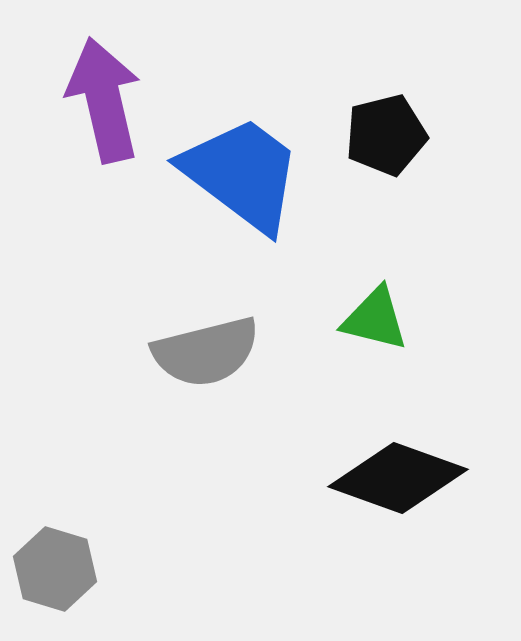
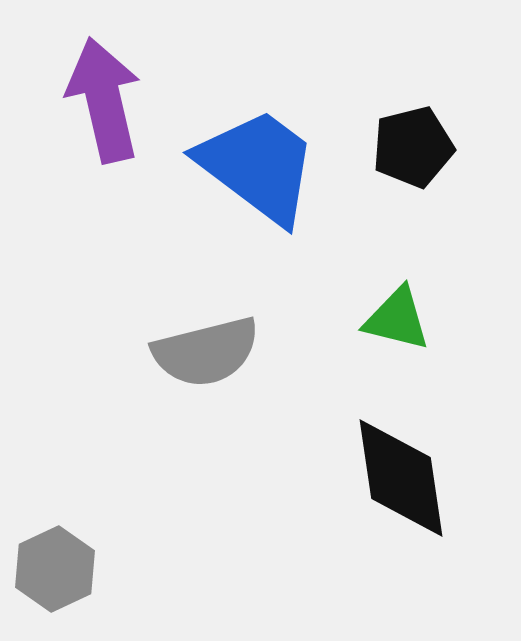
black pentagon: moved 27 px right, 12 px down
blue trapezoid: moved 16 px right, 8 px up
green triangle: moved 22 px right
black diamond: moved 3 px right; rotated 62 degrees clockwise
gray hexagon: rotated 18 degrees clockwise
